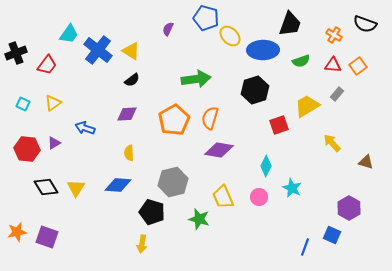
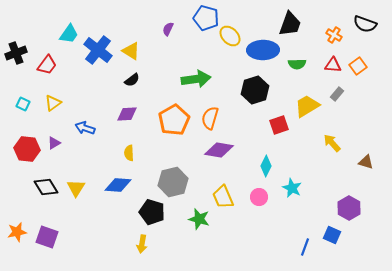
green semicircle at (301, 61): moved 4 px left, 3 px down; rotated 18 degrees clockwise
